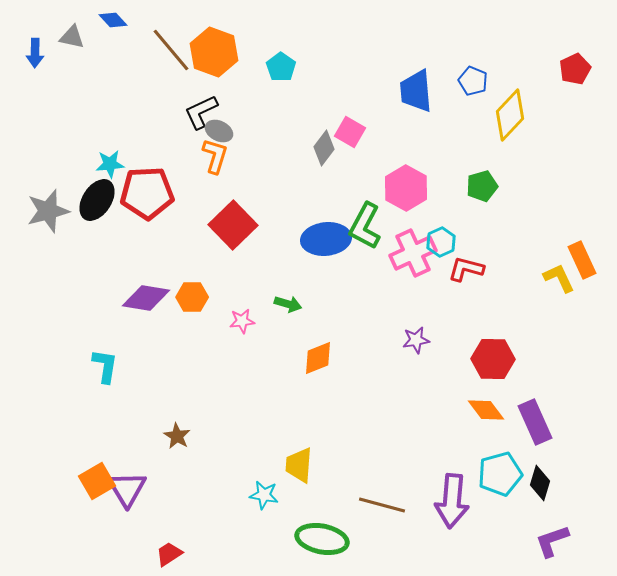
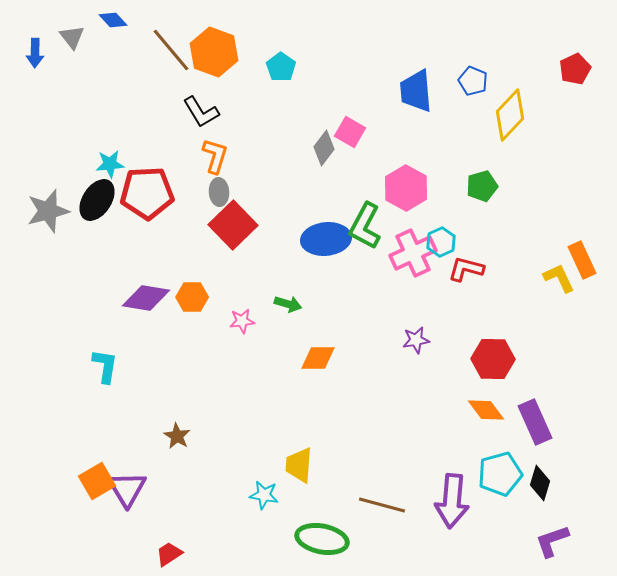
gray triangle at (72, 37): rotated 40 degrees clockwise
black L-shape at (201, 112): rotated 96 degrees counterclockwise
gray ellipse at (219, 131): moved 61 px down; rotated 60 degrees clockwise
orange diamond at (318, 358): rotated 21 degrees clockwise
